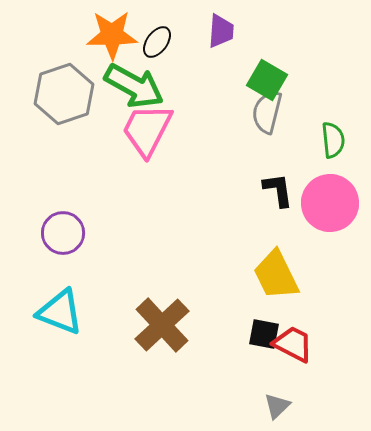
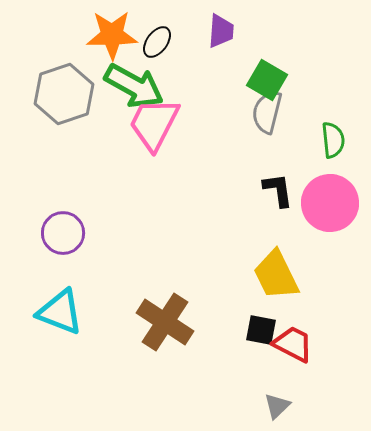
pink trapezoid: moved 7 px right, 6 px up
brown cross: moved 3 px right, 3 px up; rotated 14 degrees counterclockwise
black square: moved 3 px left, 4 px up
